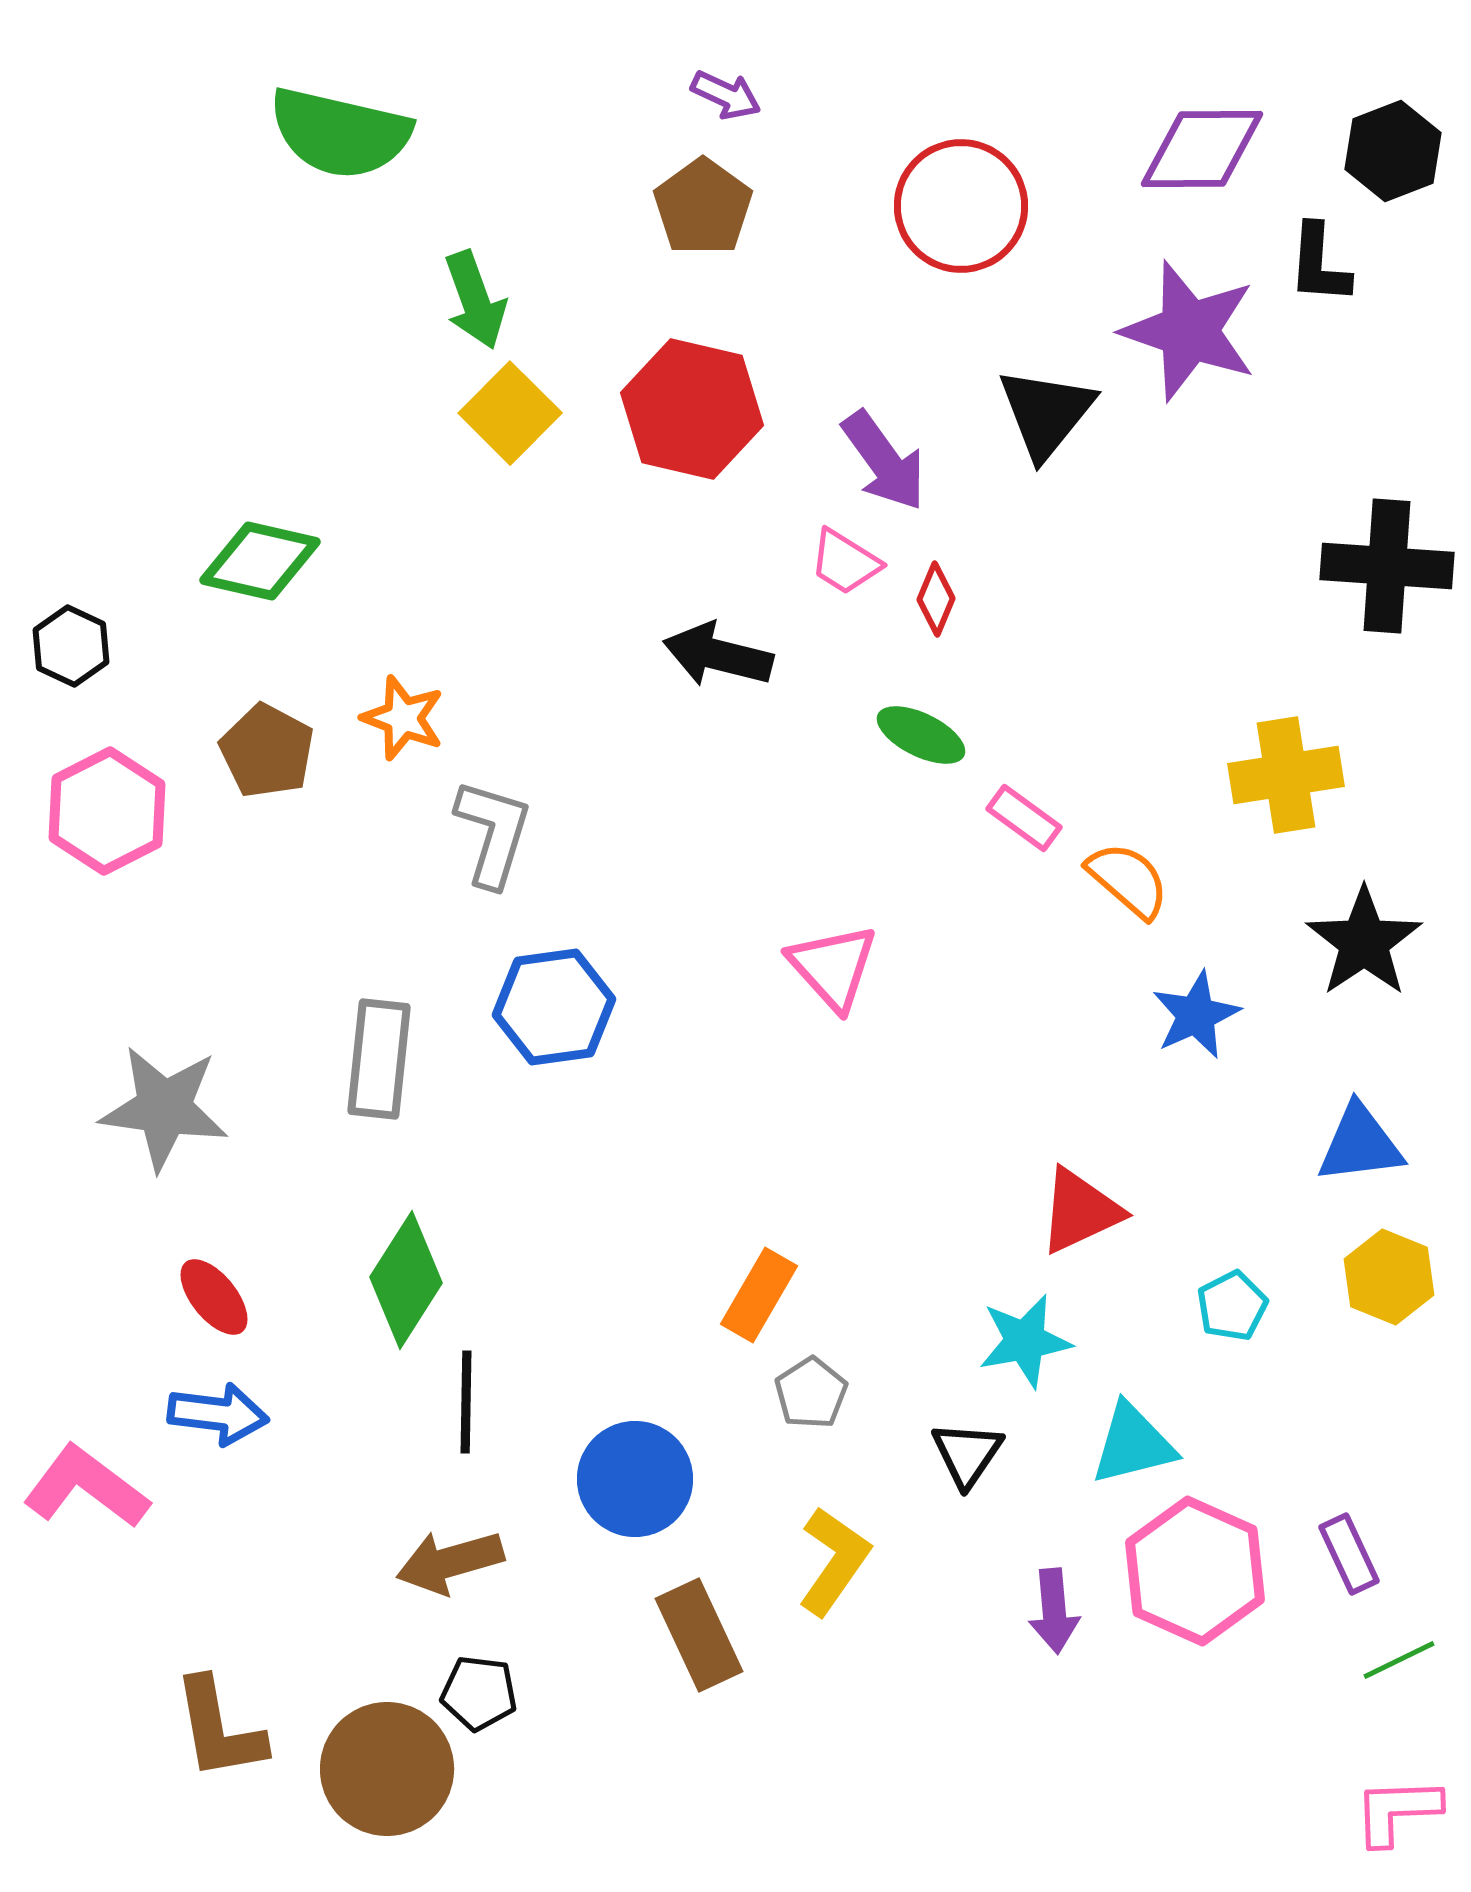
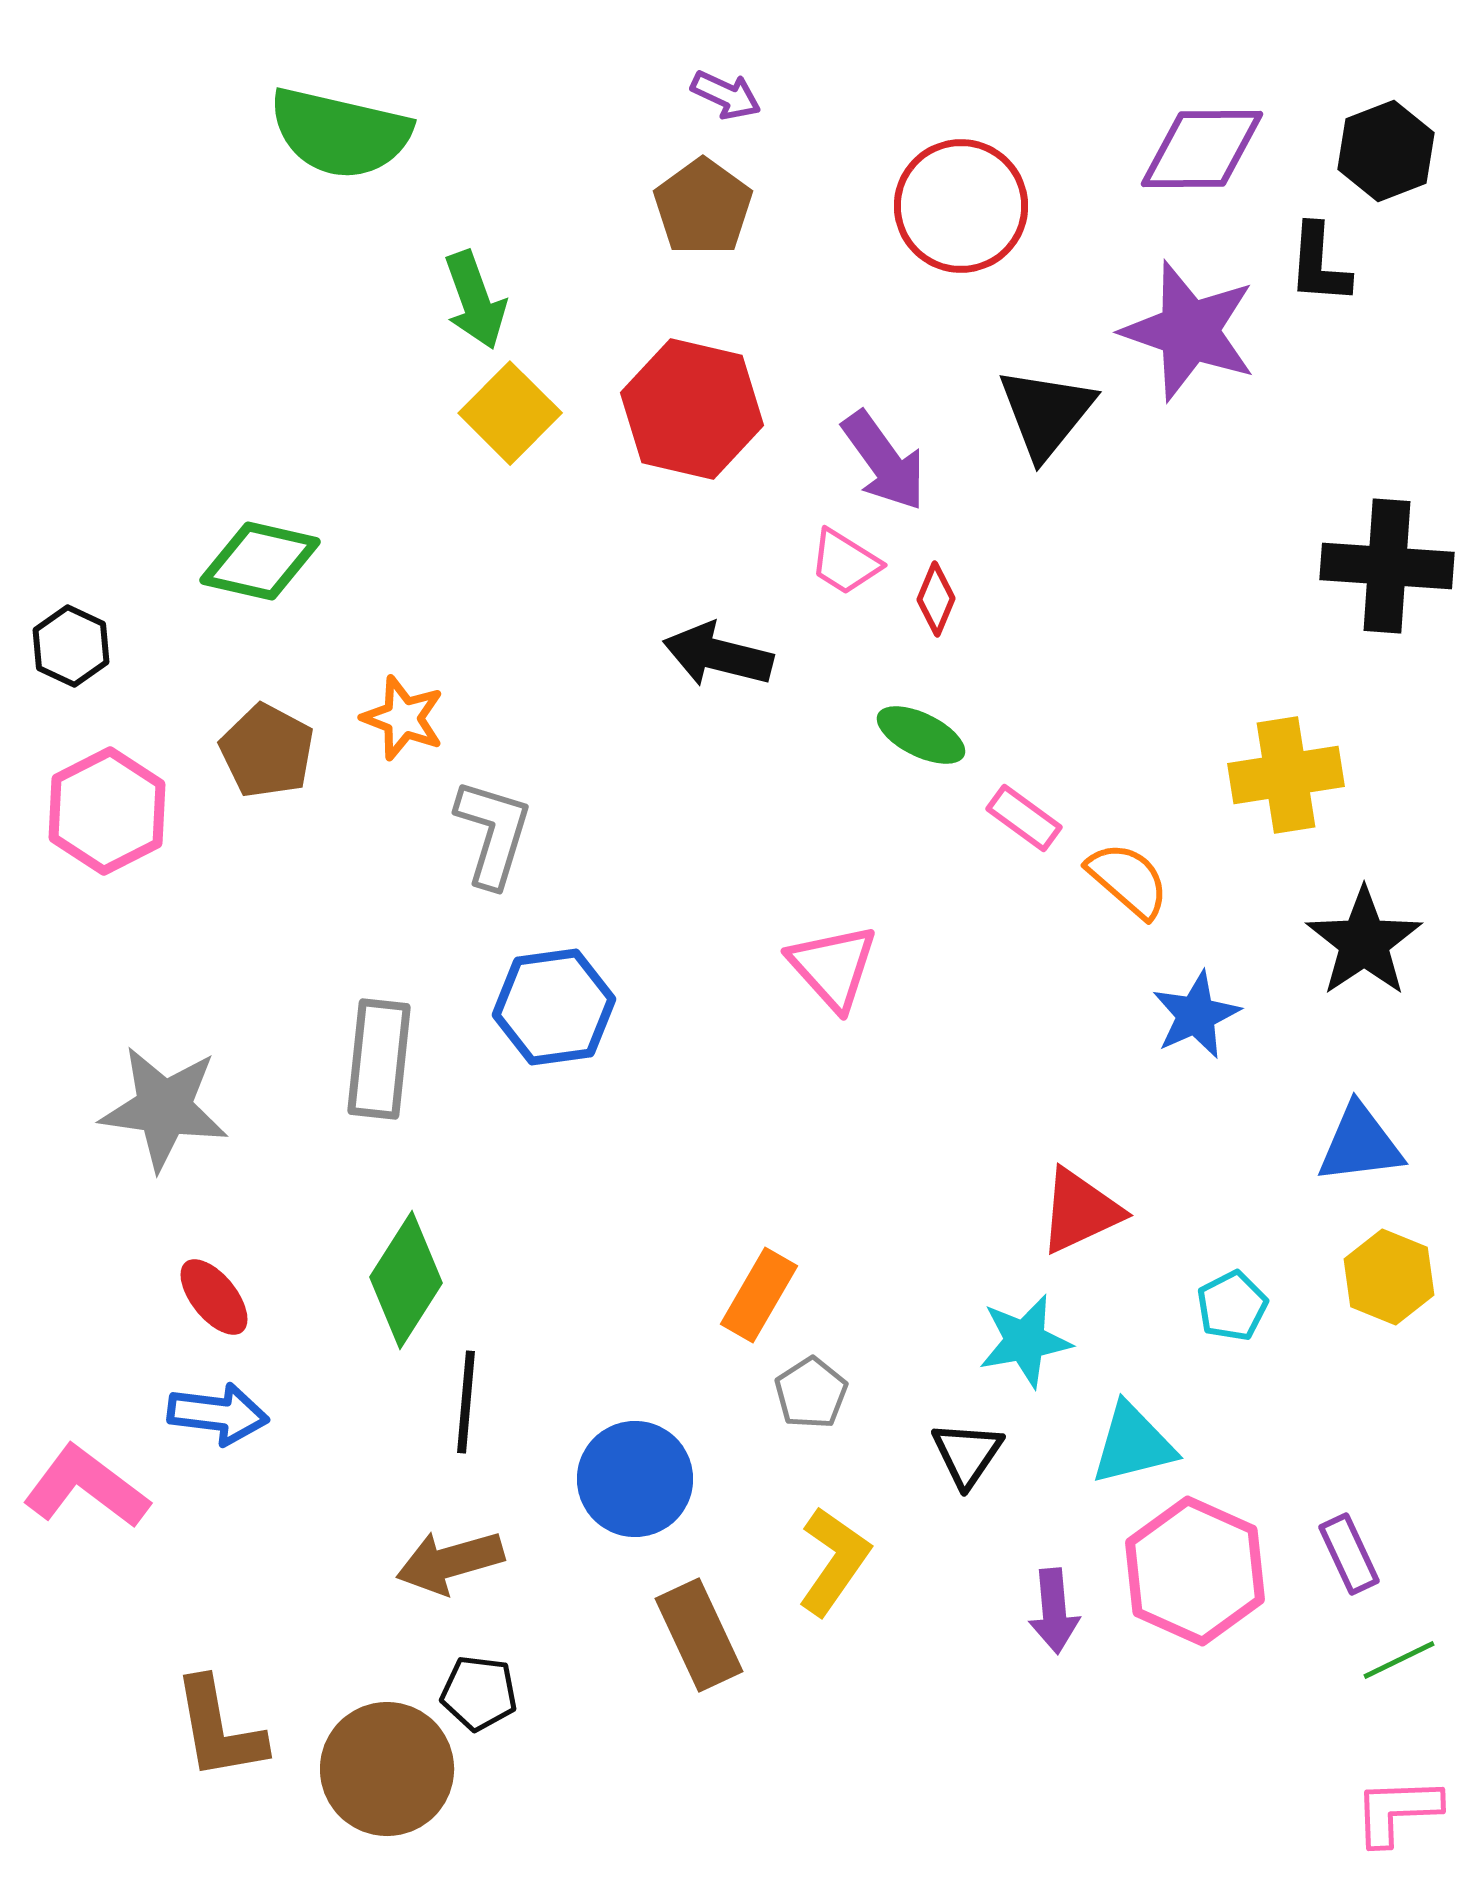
black hexagon at (1393, 151): moved 7 px left
black line at (466, 1402): rotated 4 degrees clockwise
